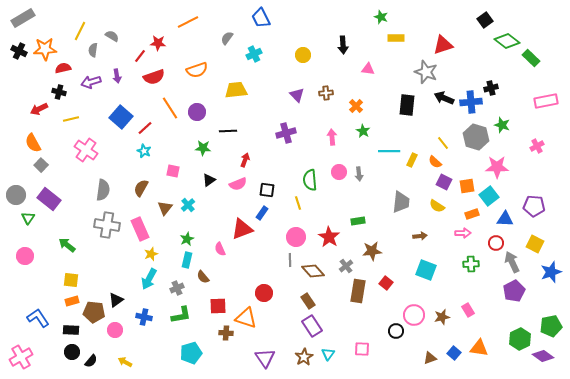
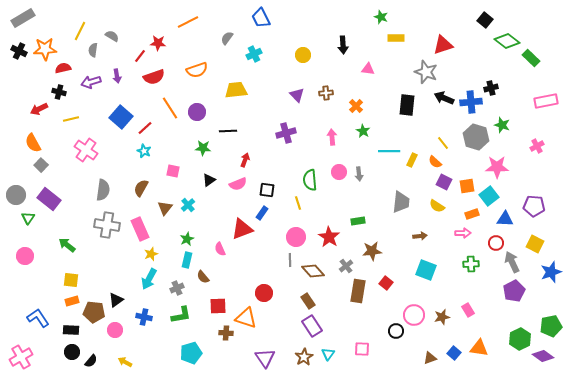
black square at (485, 20): rotated 14 degrees counterclockwise
